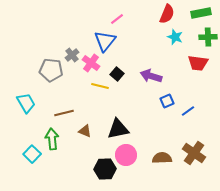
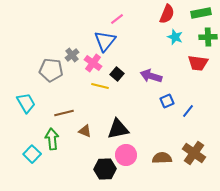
pink cross: moved 2 px right
blue line: rotated 16 degrees counterclockwise
